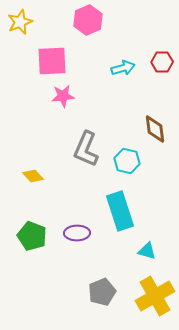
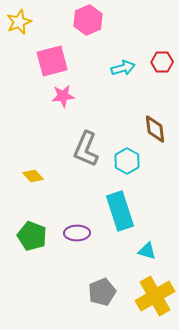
yellow star: moved 1 px left
pink square: rotated 12 degrees counterclockwise
cyan hexagon: rotated 15 degrees clockwise
